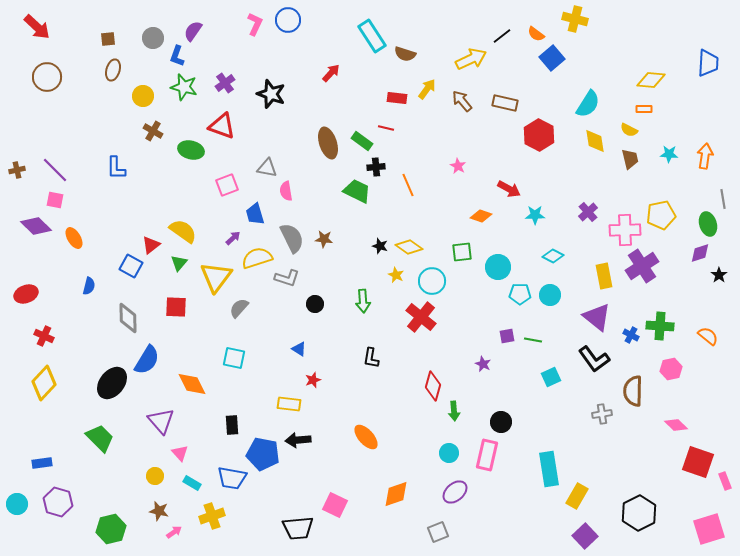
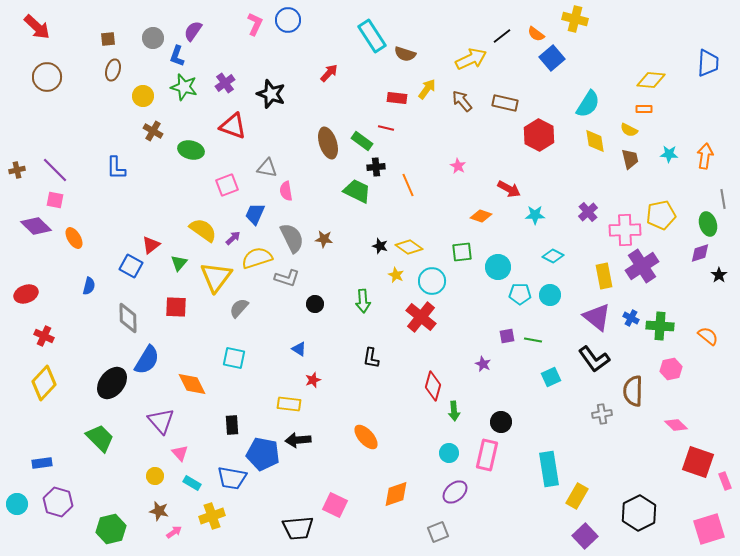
red arrow at (331, 73): moved 2 px left
red triangle at (222, 126): moved 11 px right
blue trapezoid at (255, 214): rotated 40 degrees clockwise
yellow semicircle at (183, 231): moved 20 px right, 1 px up
blue cross at (631, 335): moved 17 px up
